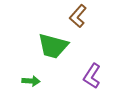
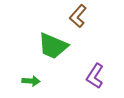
green trapezoid: rotated 8 degrees clockwise
purple L-shape: moved 3 px right
